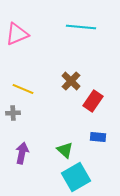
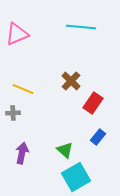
red rectangle: moved 2 px down
blue rectangle: rotated 56 degrees counterclockwise
